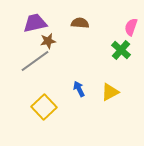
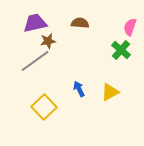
pink semicircle: moved 1 px left
